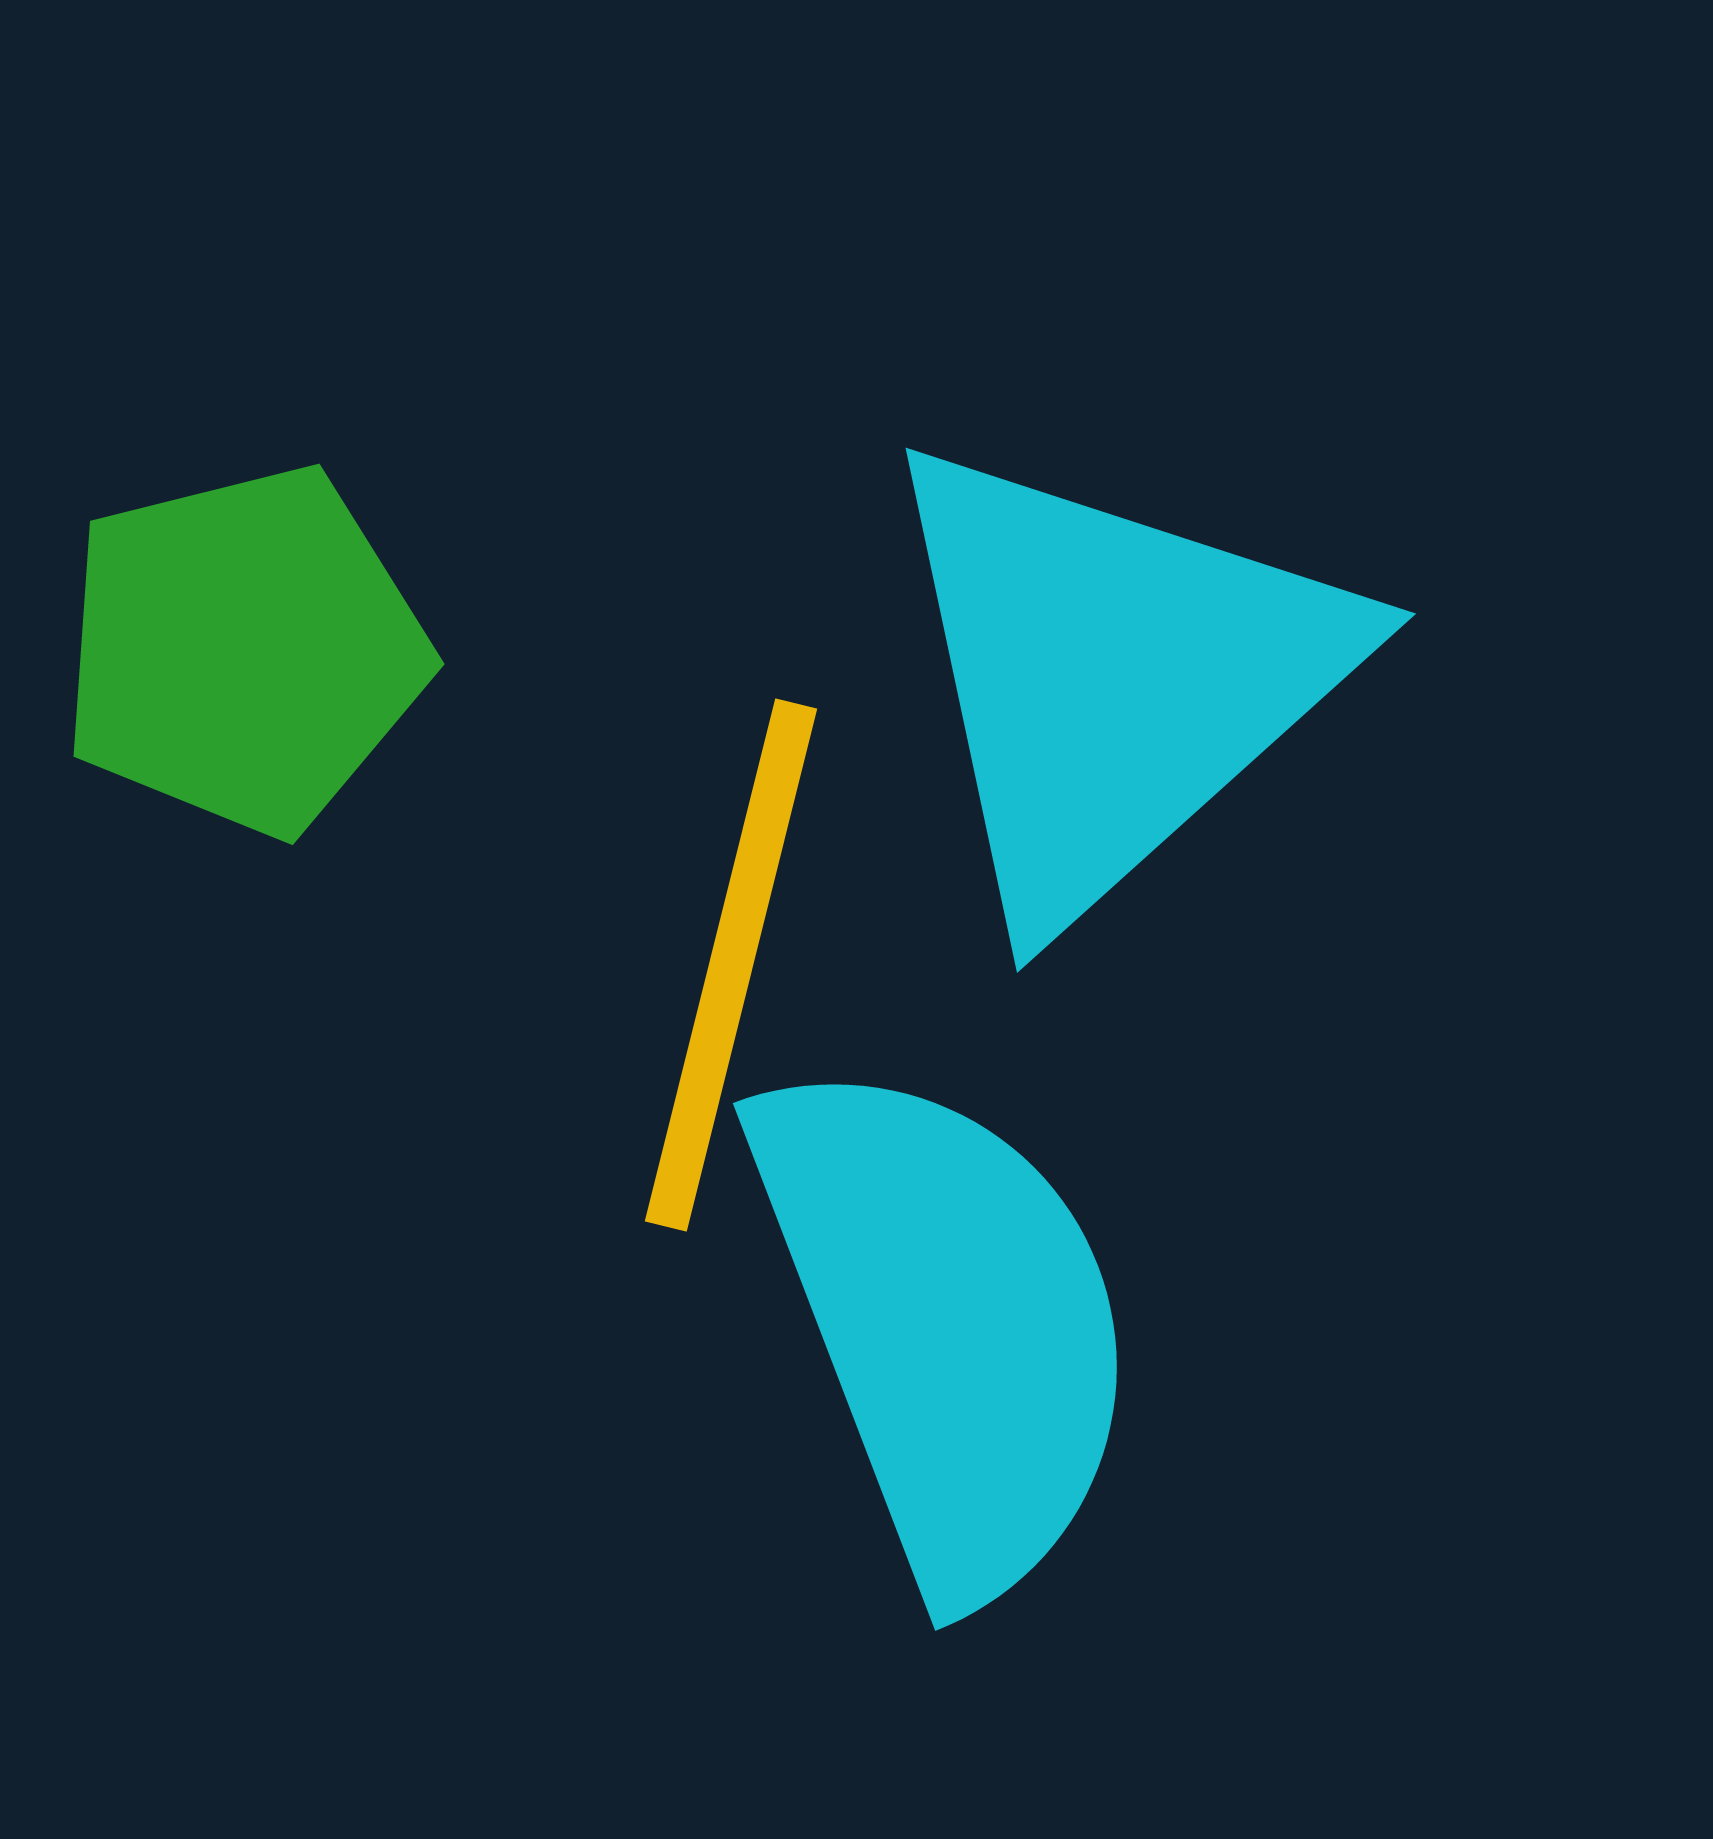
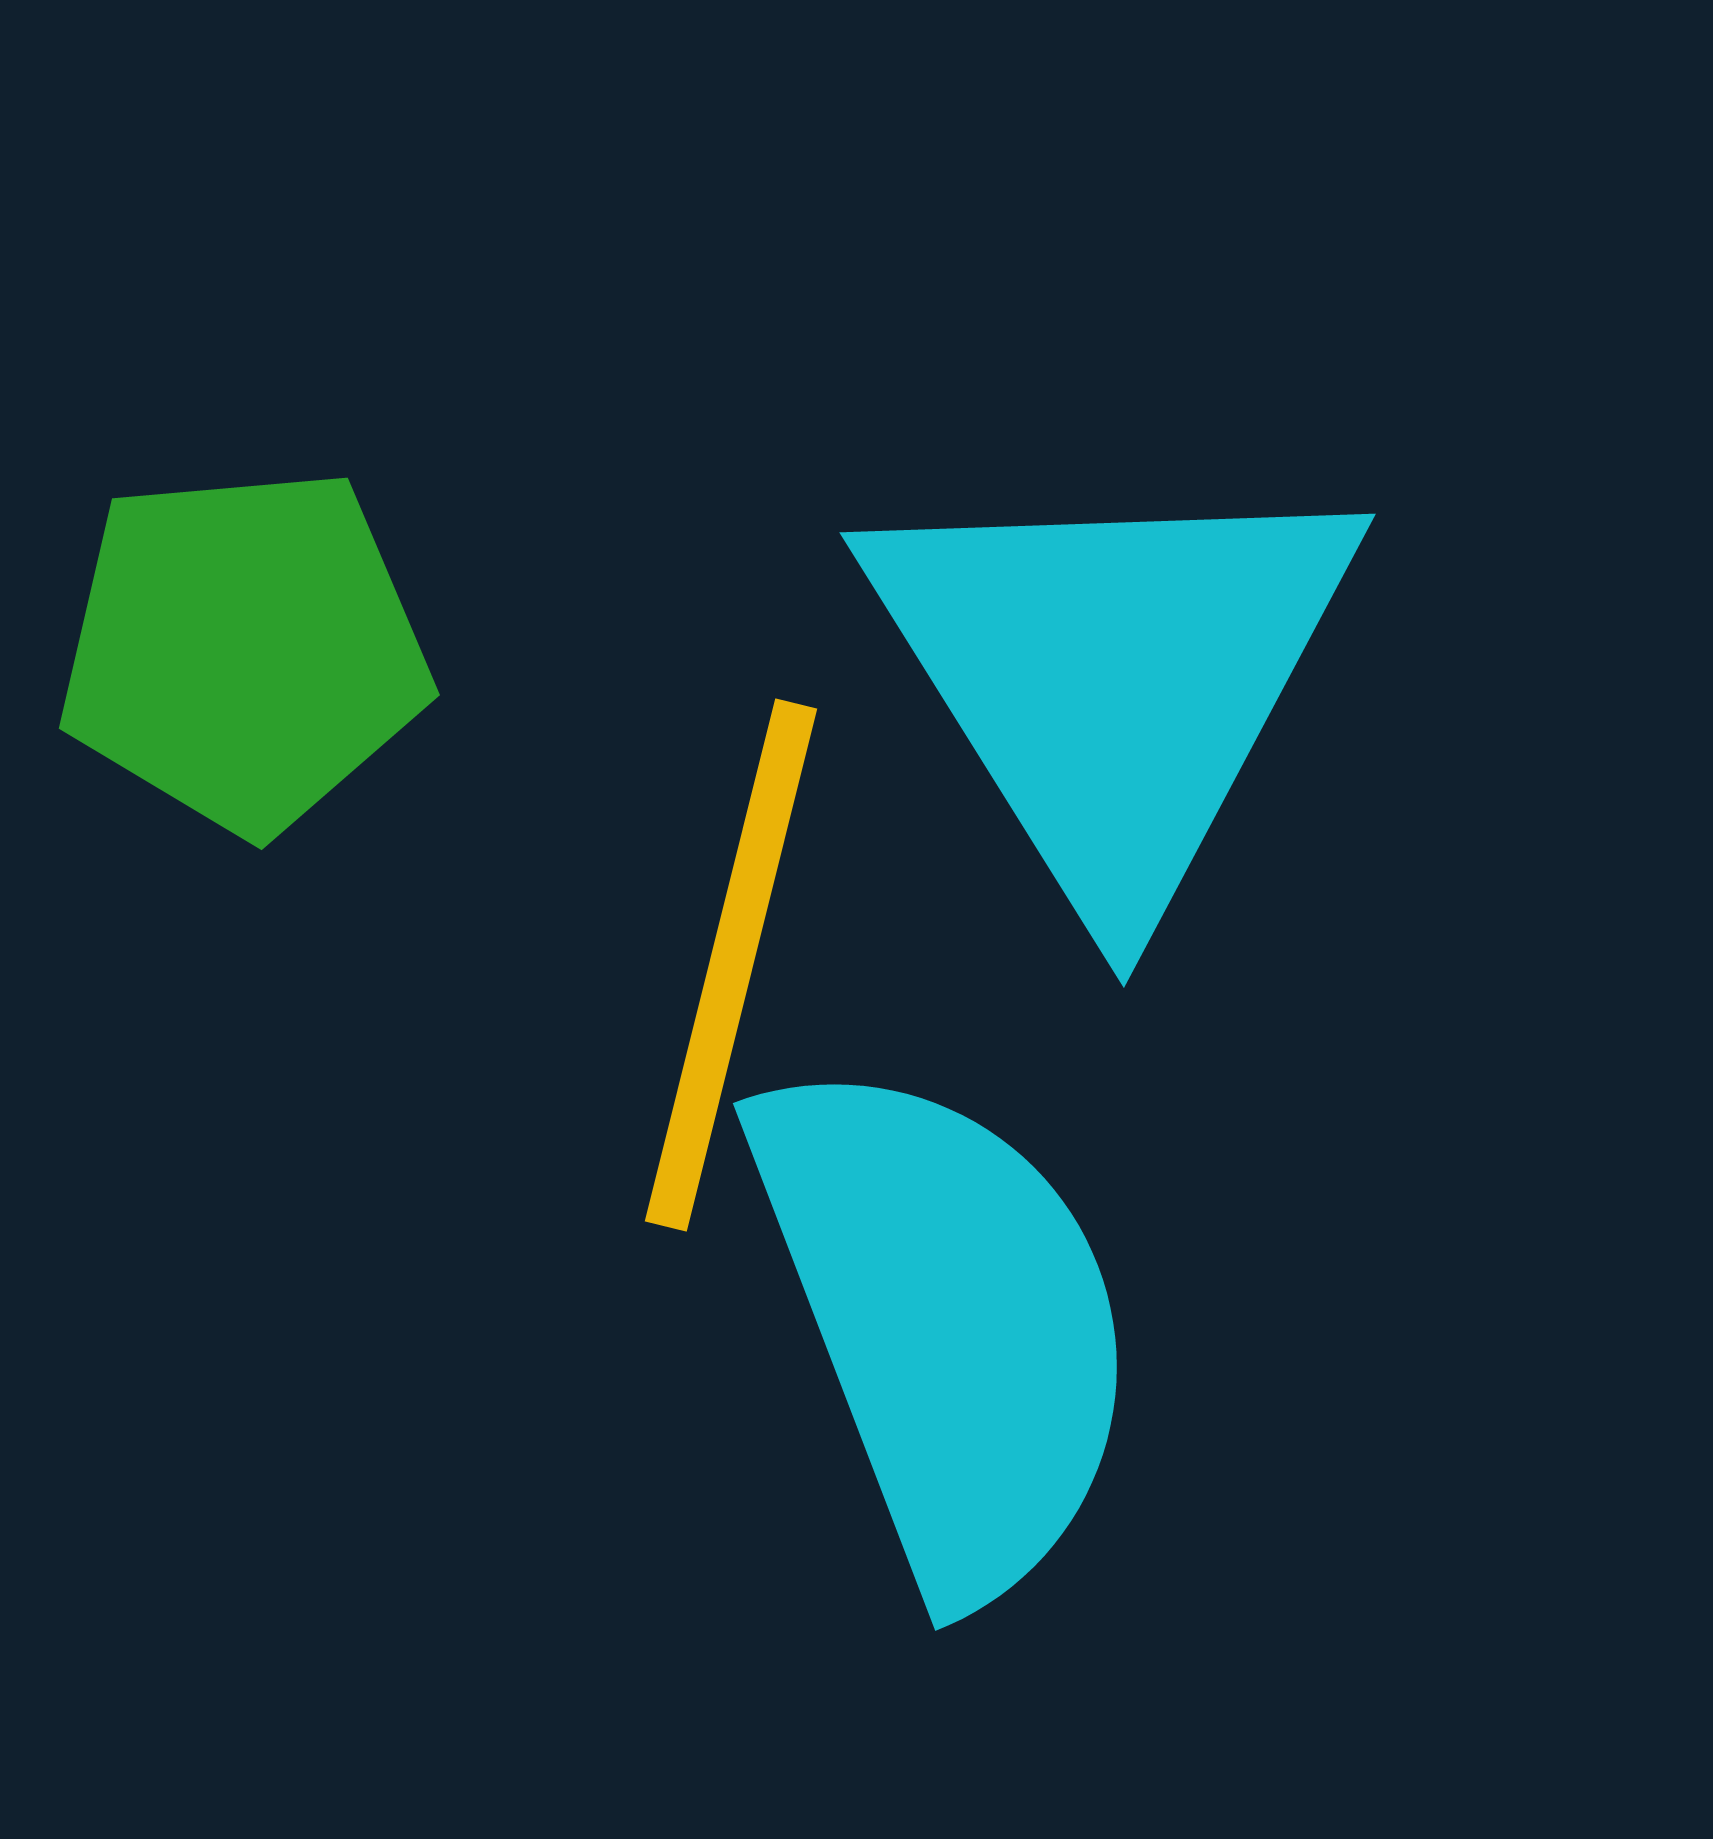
green pentagon: rotated 9 degrees clockwise
cyan triangle: rotated 20 degrees counterclockwise
